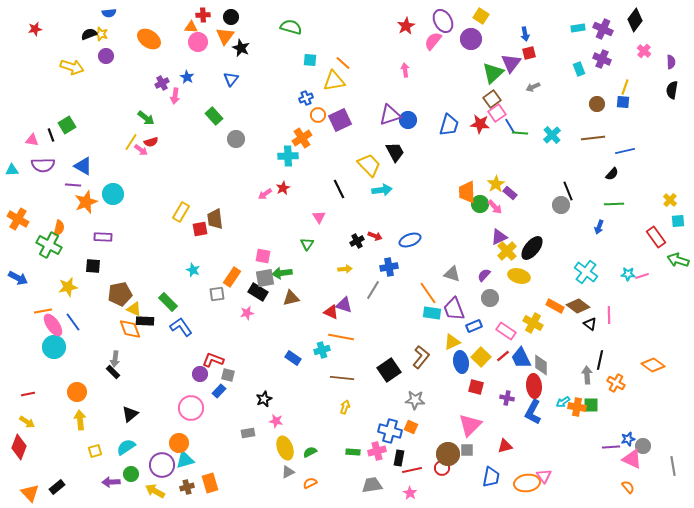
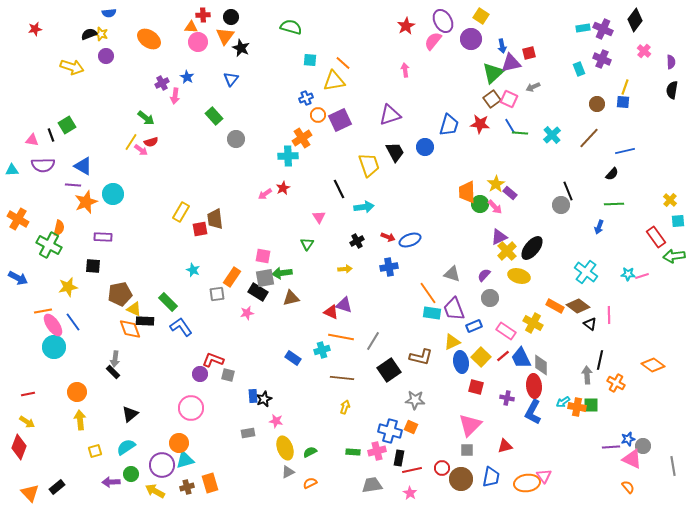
cyan rectangle at (578, 28): moved 5 px right
blue arrow at (525, 34): moved 23 px left, 12 px down
purple triangle at (511, 63): rotated 40 degrees clockwise
pink square at (497, 113): moved 12 px right, 14 px up; rotated 30 degrees counterclockwise
blue circle at (408, 120): moved 17 px right, 27 px down
brown line at (593, 138): moved 4 px left; rotated 40 degrees counterclockwise
yellow trapezoid at (369, 165): rotated 25 degrees clockwise
cyan arrow at (382, 190): moved 18 px left, 17 px down
red arrow at (375, 236): moved 13 px right, 1 px down
green arrow at (678, 260): moved 4 px left, 4 px up; rotated 25 degrees counterclockwise
gray line at (373, 290): moved 51 px down
brown L-shape at (421, 357): rotated 65 degrees clockwise
blue rectangle at (219, 391): moved 34 px right, 5 px down; rotated 48 degrees counterclockwise
brown circle at (448, 454): moved 13 px right, 25 px down
